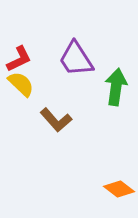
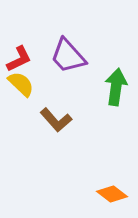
purple trapezoid: moved 8 px left, 3 px up; rotated 9 degrees counterclockwise
orange diamond: moved 7 px left, 5 px down
